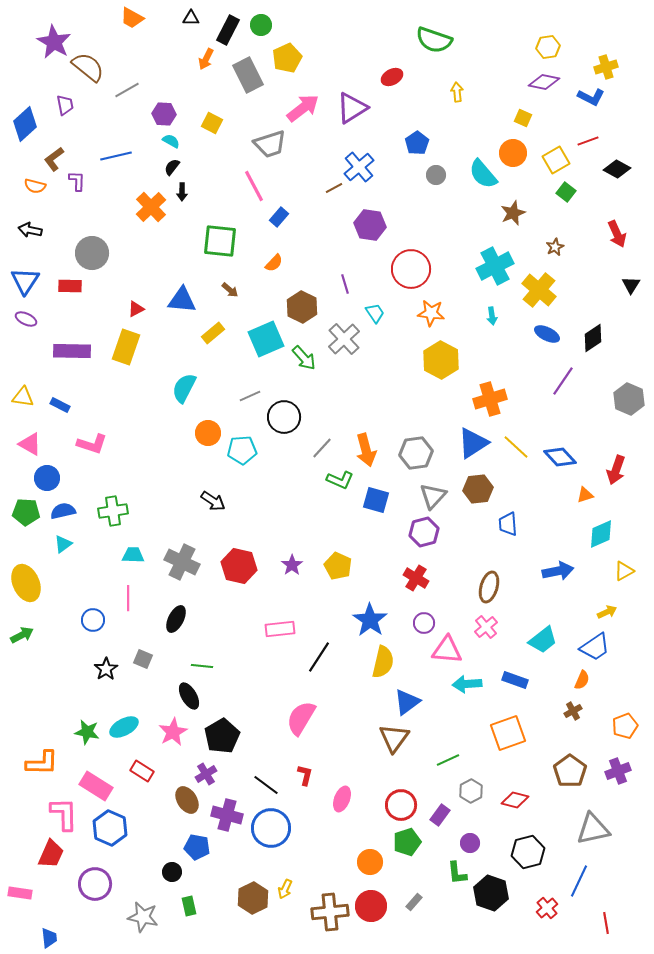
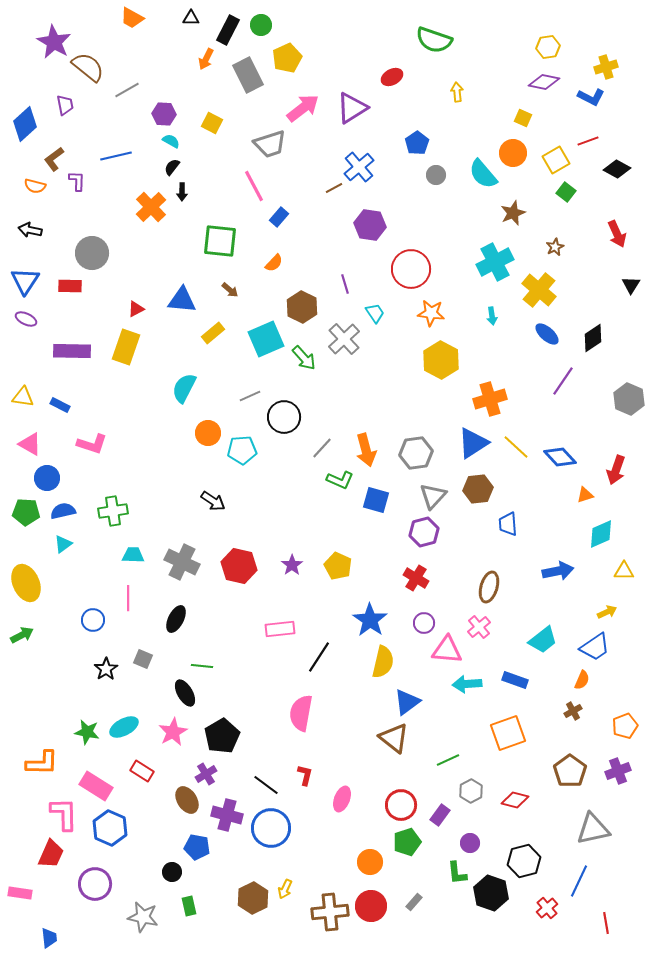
cyan cross at (495, 266): moved 4 px up
blue ellipse at (547, 334): rotated 15 degrees clockwise
yellow triangle at (624, 571): rotated 30 degrees clockwise
pink cross at (486, 627): moved 7 px left
black ellipse at (189, 696): moved 4 px left, 3 px up
pink semicircle at (301, 718): moved 5 px up; rotated 21 degrees counterclockwise
brown triangle at (394, 738): rotated 28 degrees counterclockwise
black hexagon at (528, 852): moved 4 px left, 9 px down
